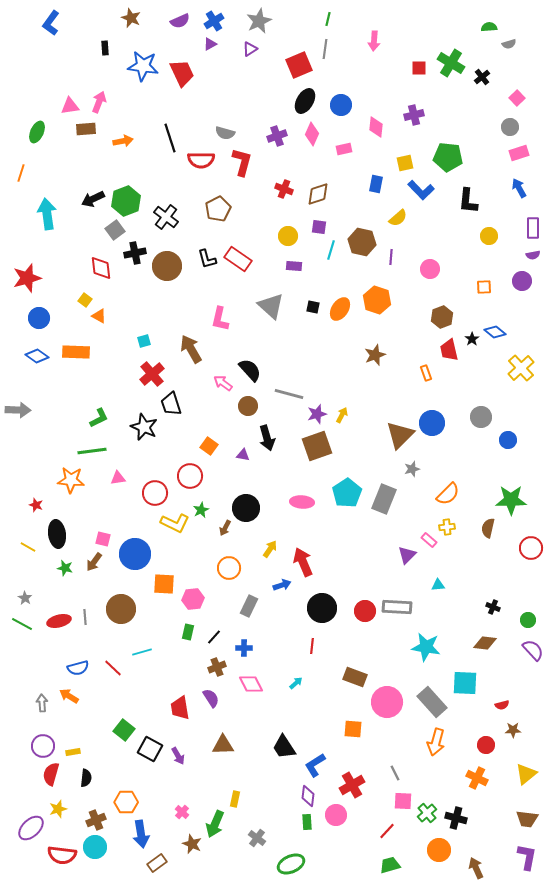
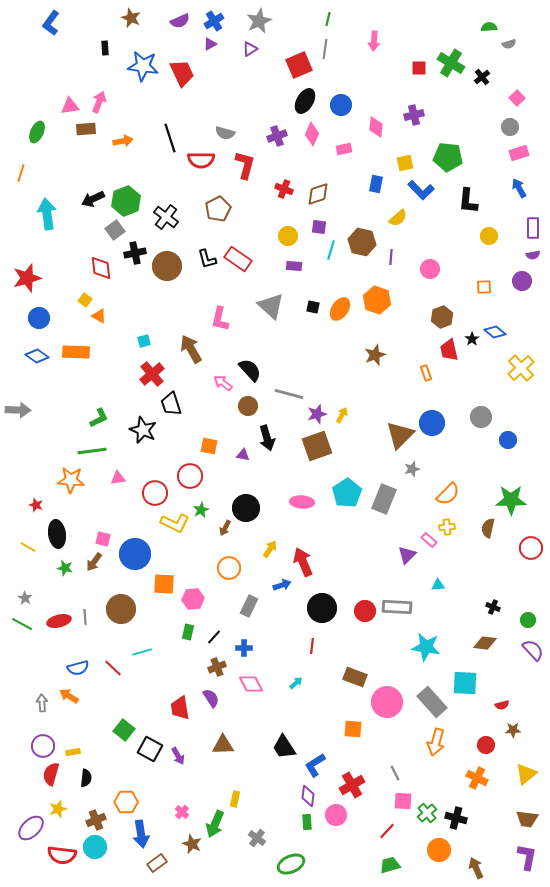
red L-shape at (242, 162): moved 3 px right, 3 px down
black star at (144, 427): moved 1 px left, 3 px down
orange square at (209, 446): rotated 24 degrees counterclockwise
